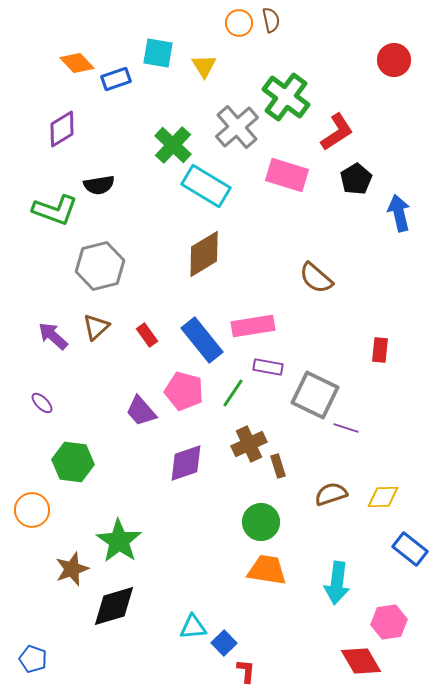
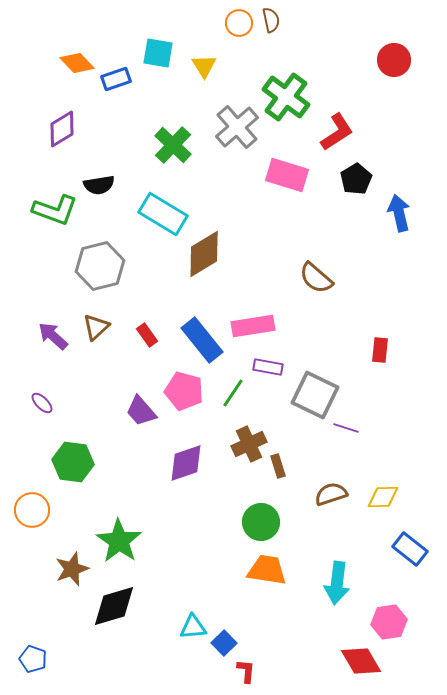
cyan rectangle at (206, 186): moved 43 px left, 28 px down
